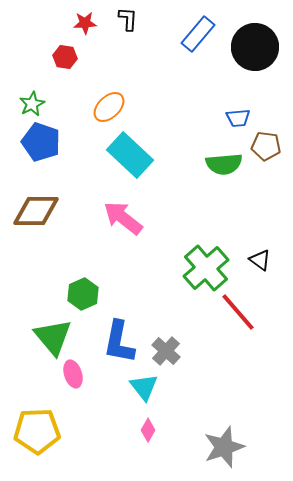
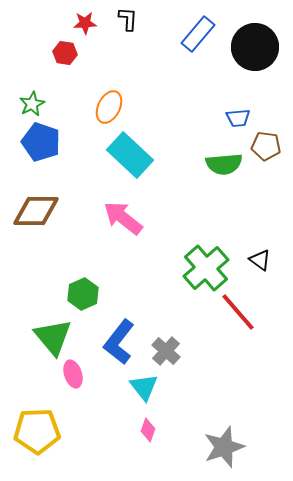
red hexagon: moved 4 px up
orange ellipse: rotated 20 degrees counterclockwise
blue L-shape: rotated 27 degrees clockwise
pink diamond: rotated 10 degrees counterclockwise
